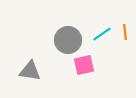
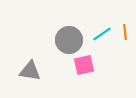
gray circle: moved 1 px right
